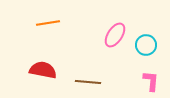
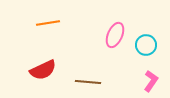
pink ellipse: rotated 10 degrees counterclockwise
red semicircle: rotated 144 degrees clockwise
pink L-shape: rotated 30 degrees clockwise
